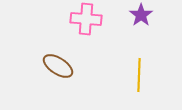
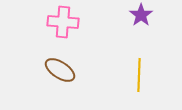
pink cross: moved 23 px left, 3 px down
brown ellipse: moved 2 px right, 4 px down
